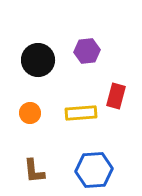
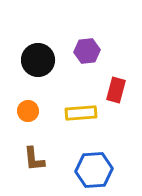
red rectangle: moved 6 px up
orange circle: moved 2 px left, 2 px up
brown L-shape: moved 12 px up
